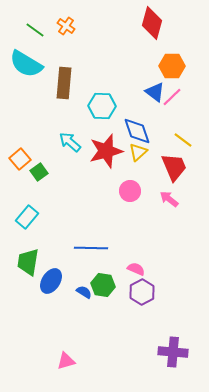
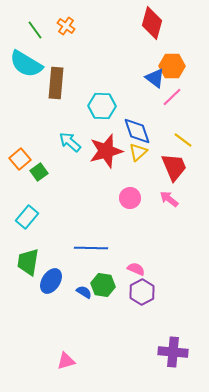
green line: rotated 18 degrees clockwise
brown rectangle: moved 8 px left
blue triangle: moved 14 px up
pink circle: moved 7 px down
